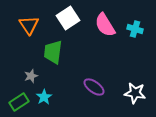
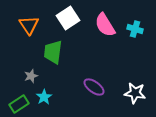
green rectangle: moved 2 px down
